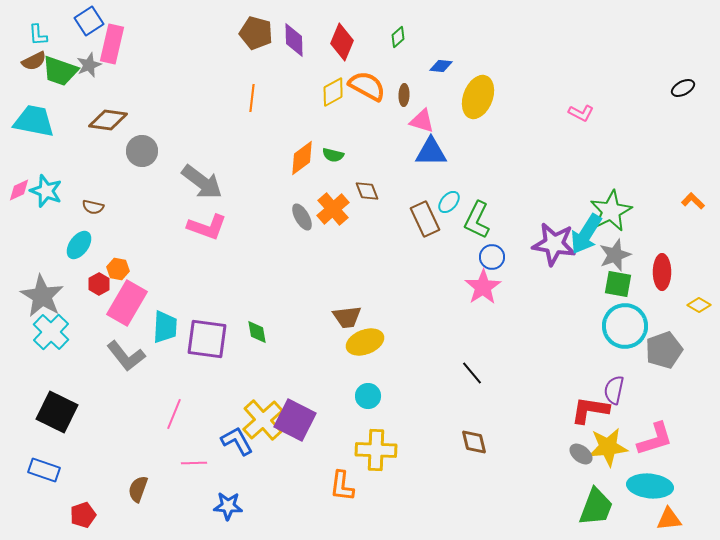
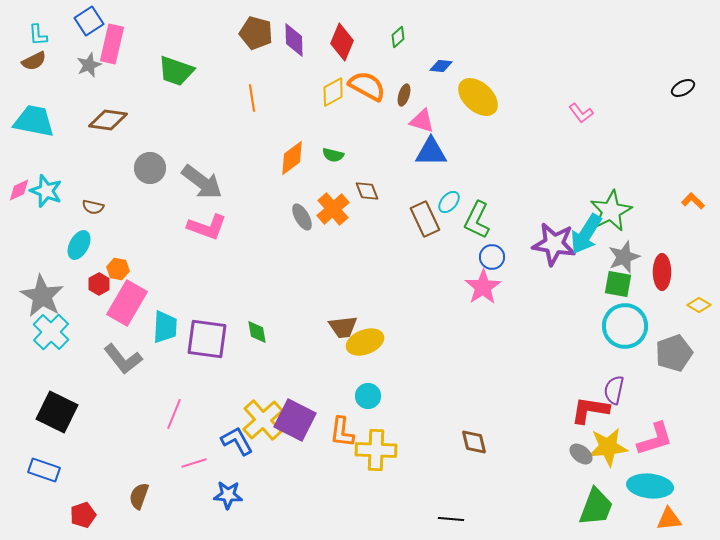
green trapezoid at (60, 71): moved 116 px right
brown ellipse at (404, 95): rotated 15 degrees clockwise
yellow ellipse at (478, 97): rotated 69 degrees counterclockwise
orange line at (252, 98): rotated 16 degrees counterclockwise
pink L-shape at (581, 113): rotated 25 degrees clockwise
gray circle at (142, 151): moved 8 px right, 17 px down
orange diamond at (302, 158): moved 10 px left
cyan ellipse at (79, 245): rotated 8 degrees counterclockwise
gray star at (615, 255): moved 9 px right, 2 px down
brown trapezoid at (347, 317): moved 4 px left, 10 px down
gray pentagon at (664, 350): moved 10 px right, 3 px down
gray L-shape at (126, 356): moved 3 px left, 3 px down
black line at (472, 373): moved 21 px left, 146 px down; rotated 45 degrees counterclockwise
pink line at (194, 463): rotated 15 degrees counterclockwise
orange L-shape at (342, 486): moved 54 px up
brown semicircle at (138, 489): moved 1 px right, 7 px down
blue star at (228, 506): moved 11 px up
